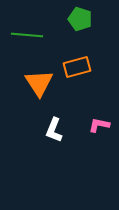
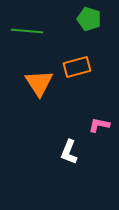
green pentagon: moved 9 px right
green line: moved 4 px up
white L-shape: moved 15 px right, 22 px down
